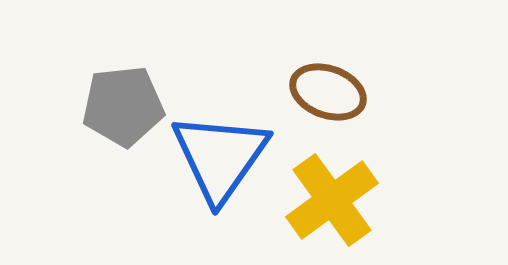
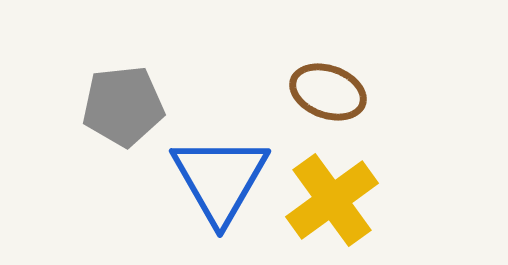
blue triangle: moved 22 px down; rotated 5 degrees counterclockwise
